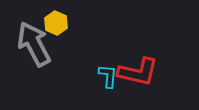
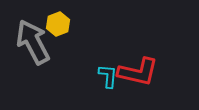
yellow hexagon: moved 2 px right, 1 px down; rotated 15 degrees clockwise
gray arrow: moved 1 px left, 2 px up
